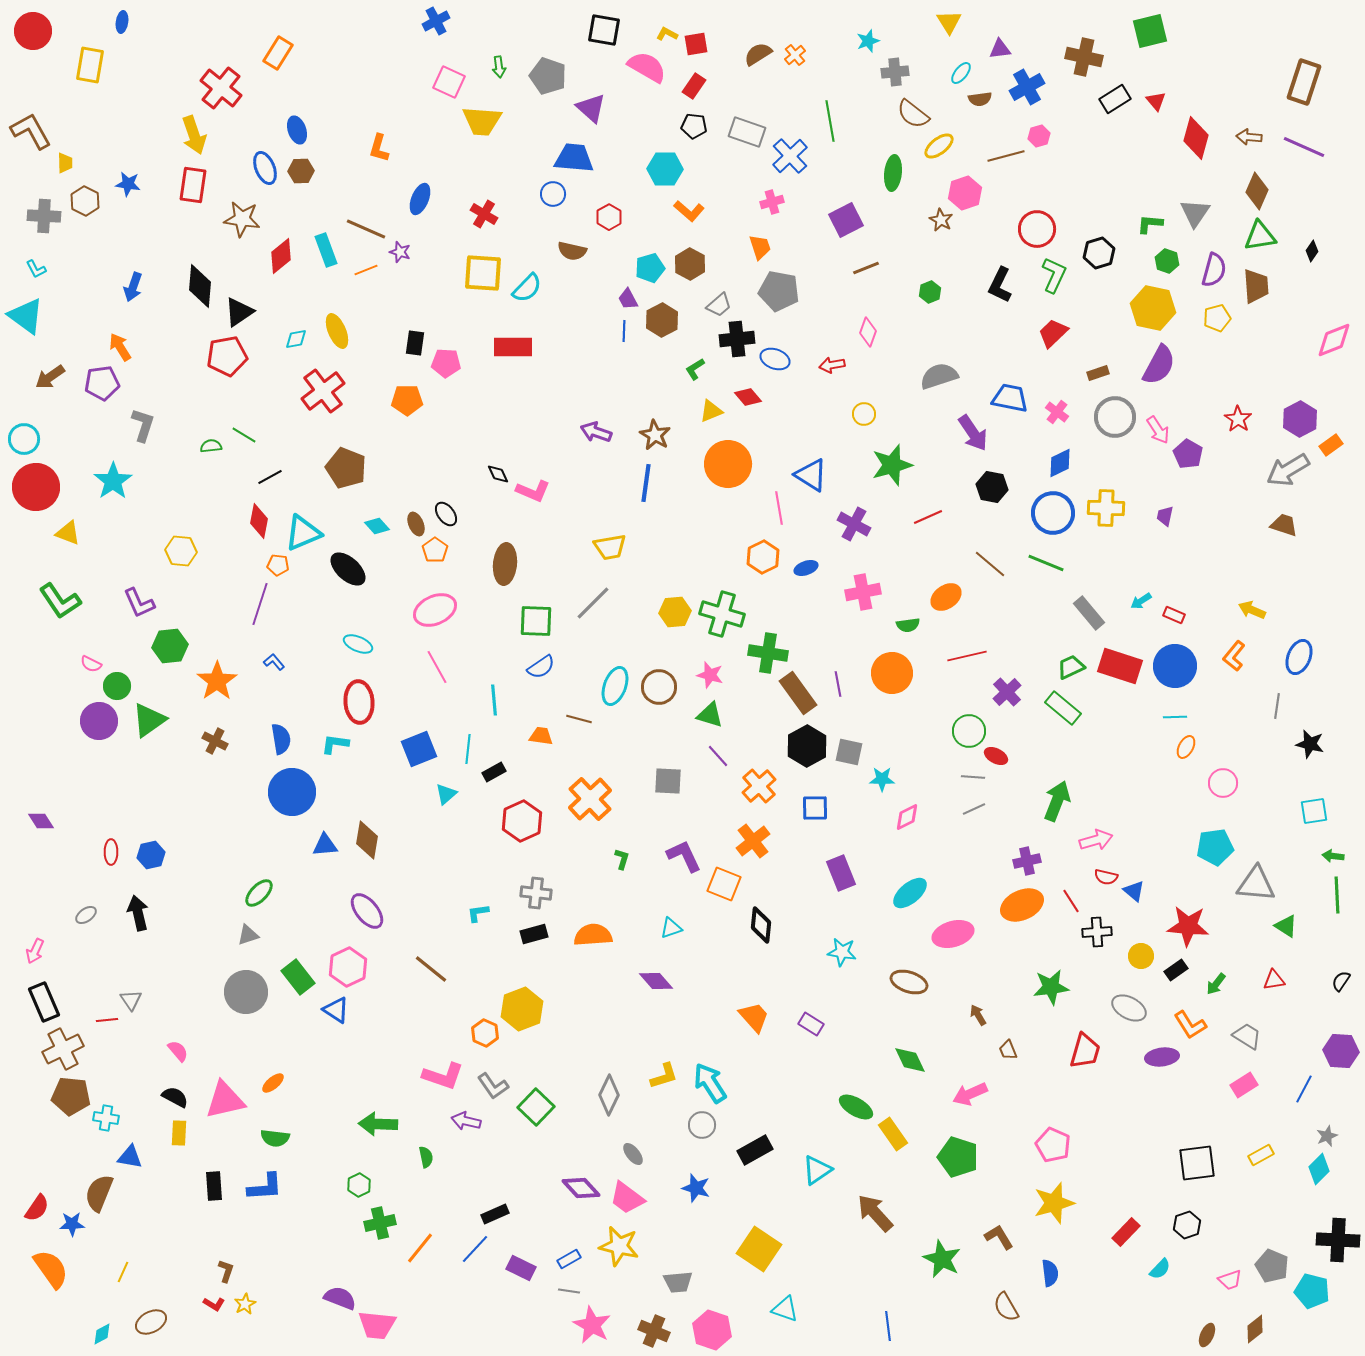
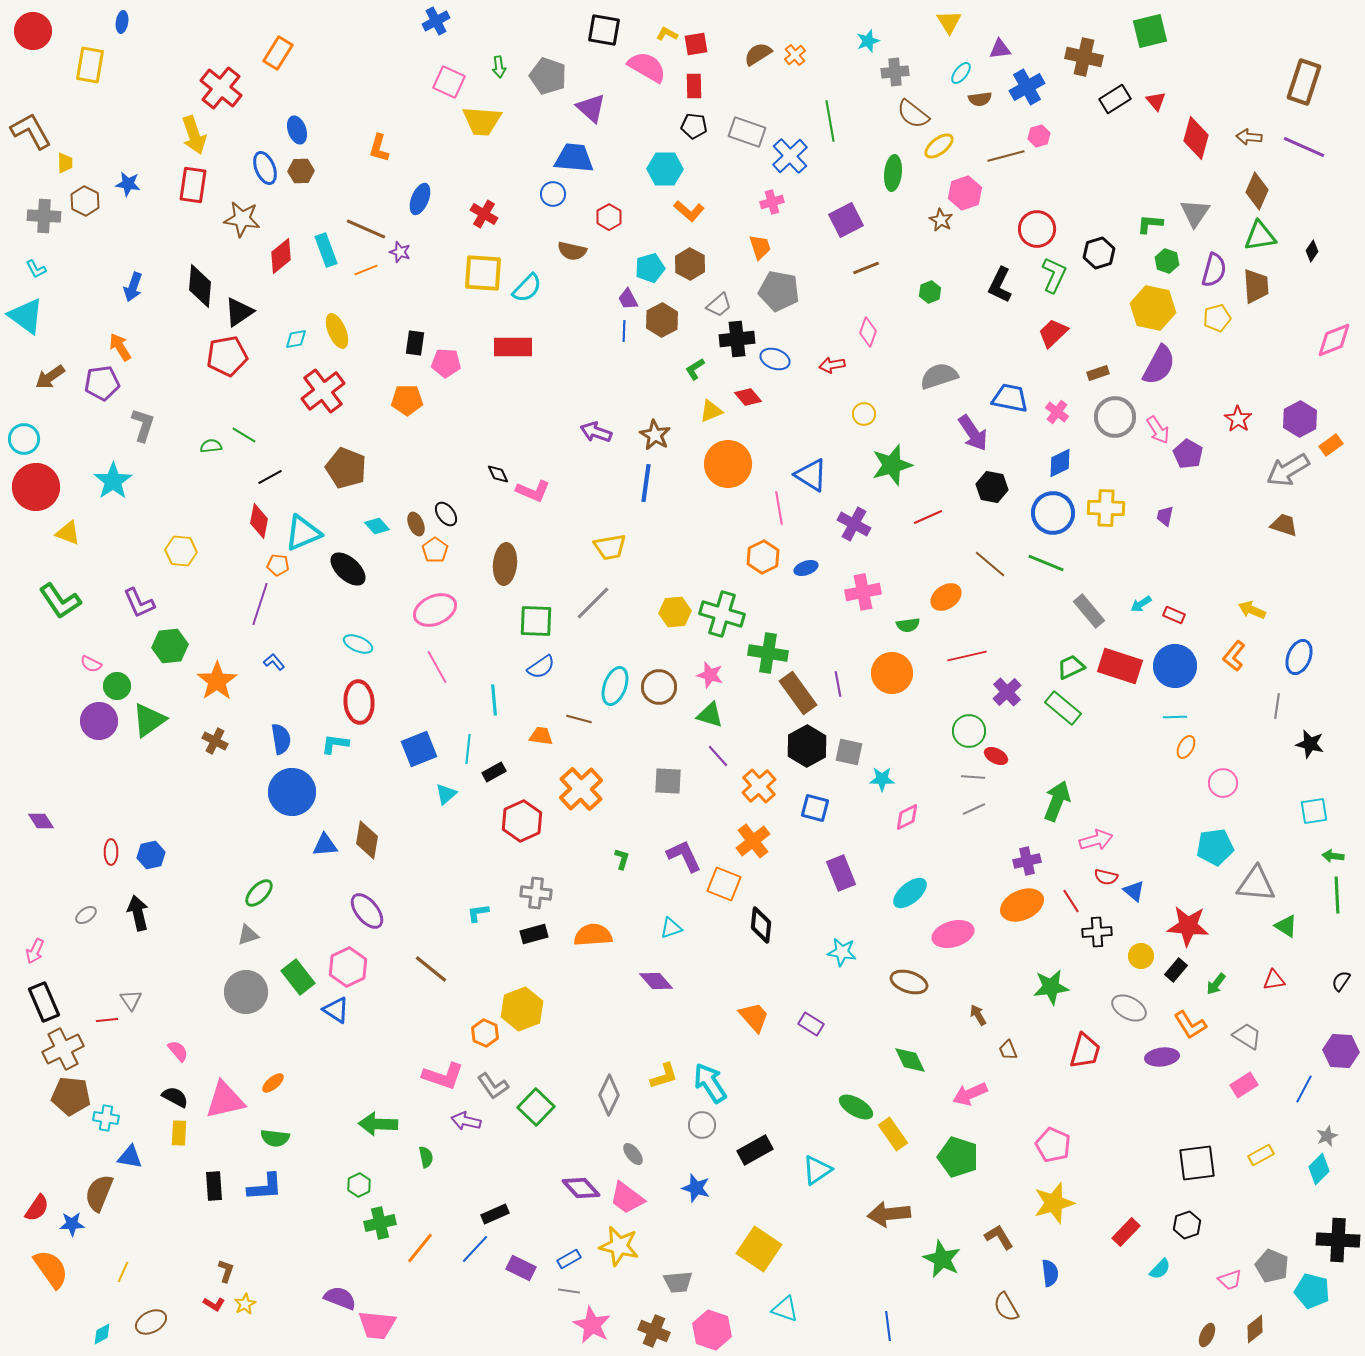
red rectangle at (694, 86): rotated 35 degrees counterclockwise
cyan arrow at (1141, 601): moved 3 px down
gray rectangle at (1089, 613): moved 2 px up
orange cross at (590, 799): moved 9 px left, 10 px up
blue square at (815, 808): rotated 16 degrees clockwise
black rectangle at (1176, 970): rotated 15 degrees counterclockwise
brown arrow at (875, 1213): moved 14 px right, 1 px down; rotated 54 degrees counterclockwise
